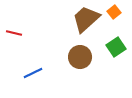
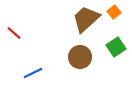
red line: rotated 28 degrees clockwise
